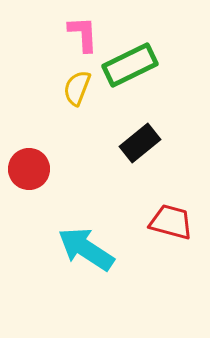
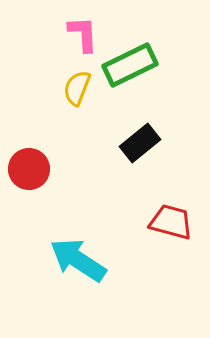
cyan arrow: moved 8 px left, 11 px down
